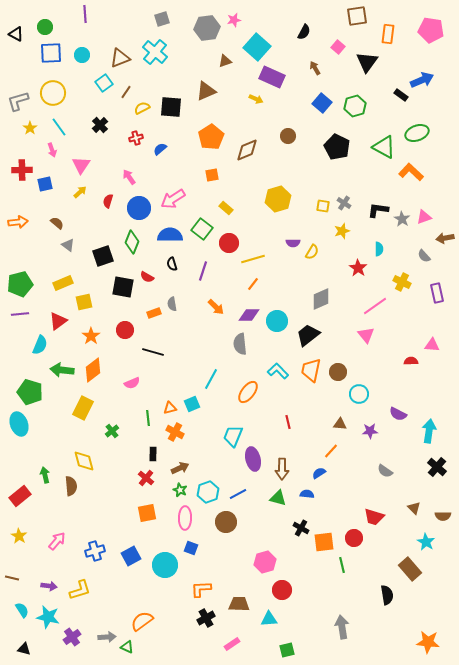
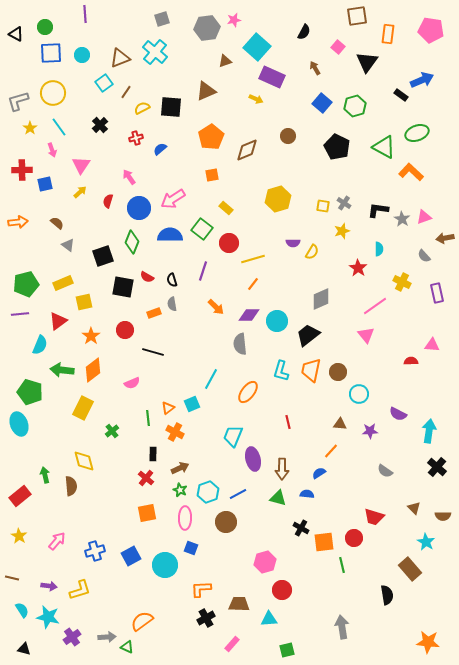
black semicircle at (172, 264): moved 16 px down
green pentagon at (20, 284): moved 6 px right
cyan L-shape at (278, 371): moved 3 px right; rotated 120 degrees counterclockwise
orange triangle at (170, 408): moved 2 px left; rotated 24 degrees counterclockwise
pink rectangle at (232, 644): rotated 14 degrees counterclockwise
